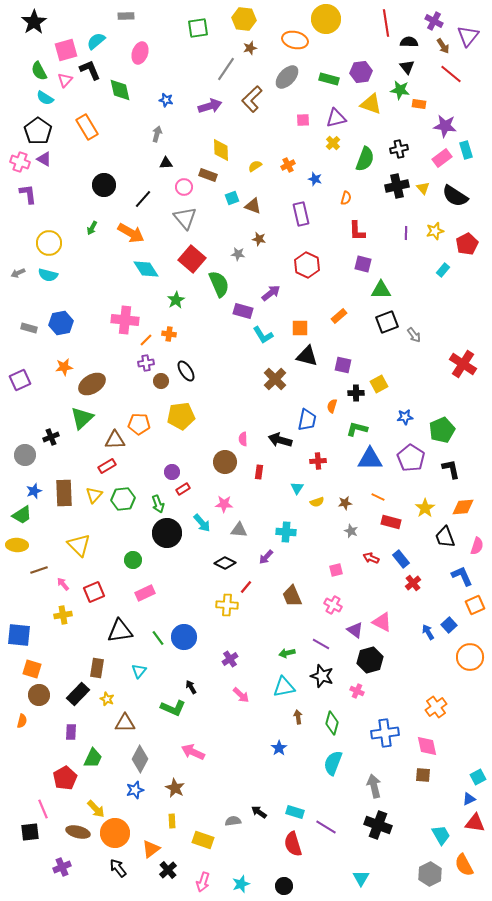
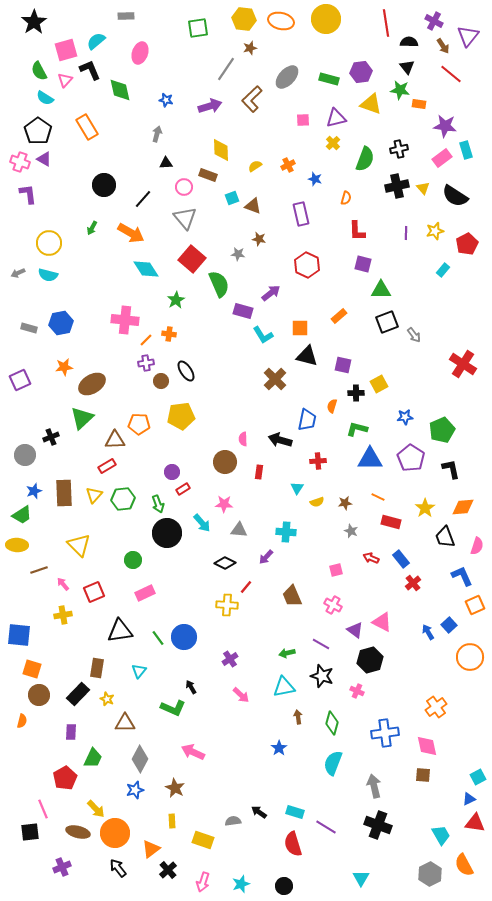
orange ellipse at (295, 40): moved 14 px left, 19 px up
